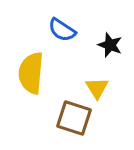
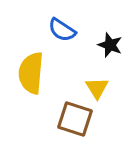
brown square: moved 1 px right, 1 px down
